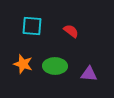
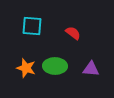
red semicircle: moved 2 px right, 2 px down
orange star: moved 3 px right, 4 px down
purple triangle: moved 2 px right, 5 px up
